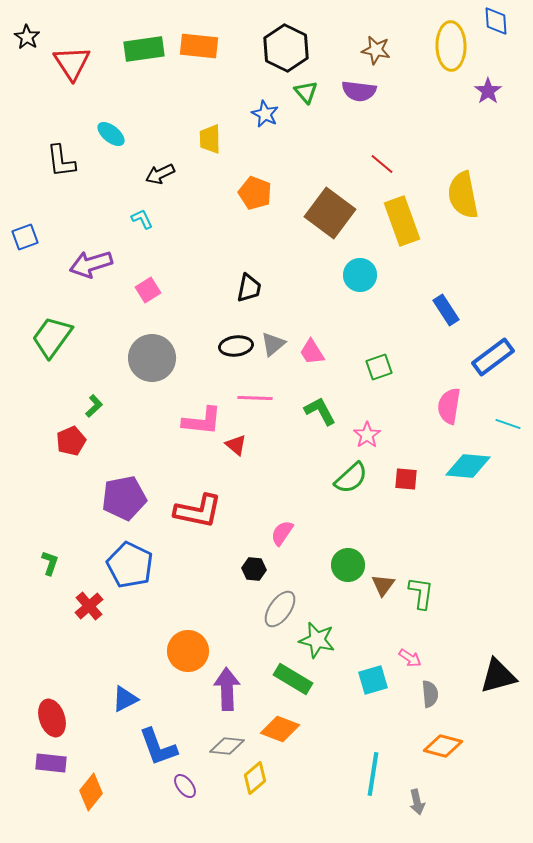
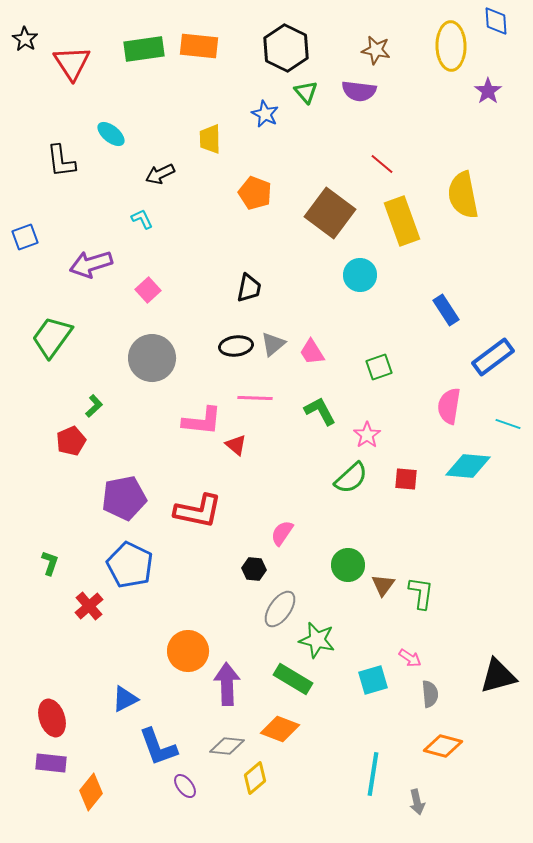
black star at (27, 37): moved 2 px left, 2 px down
pink square at (148, 290): rotated 10 degrees counterclockwise
purple arrow at (227, 689): moved 5 px up
